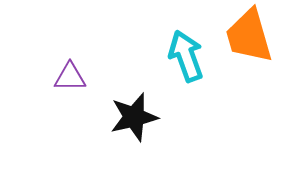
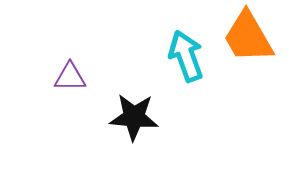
orange trapezoid: moved 1 px left, 1 px down; rotated 14 degrees counterclockwise
black star: rotated 18 degrees clockwise
